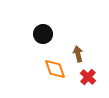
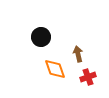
black circle: moved 2 px left, 3 px down
red cross: rotated 28 degrees clockwise
